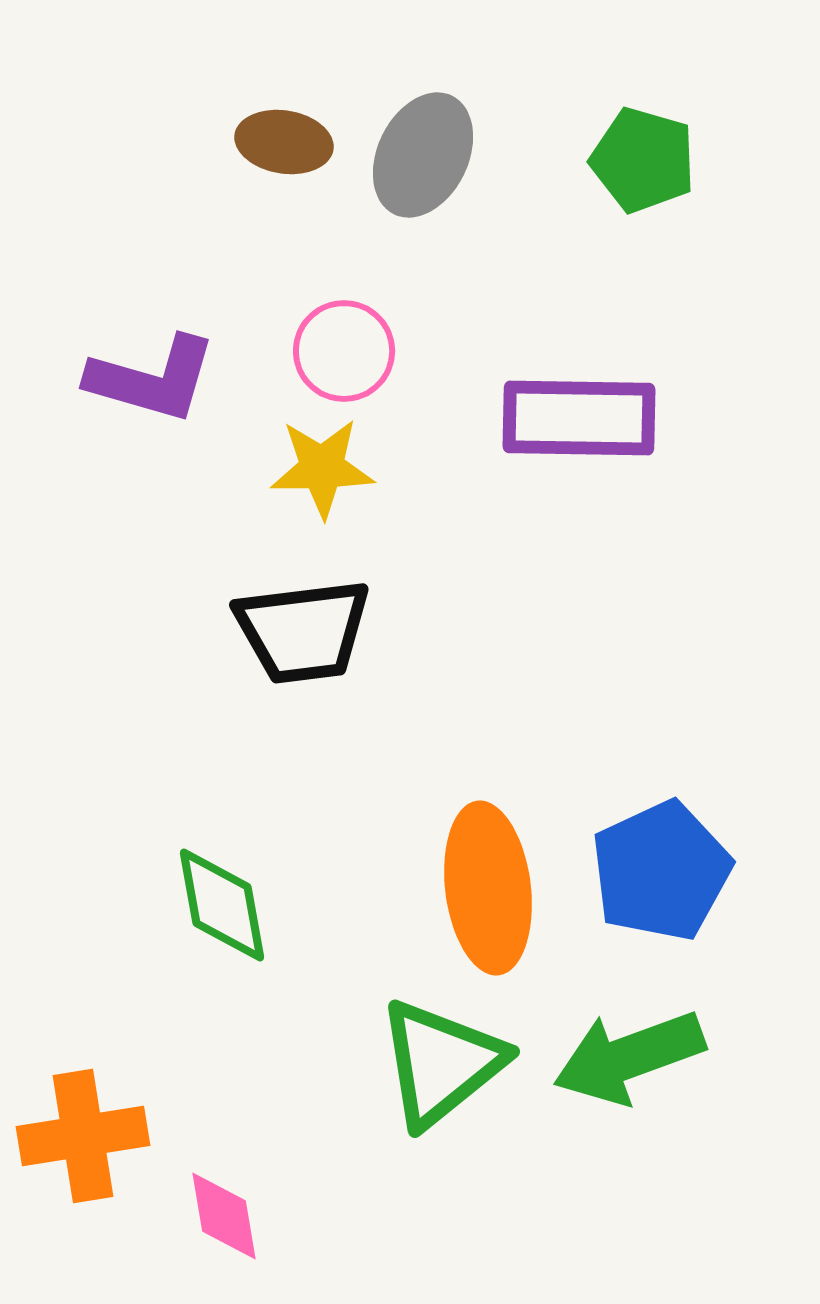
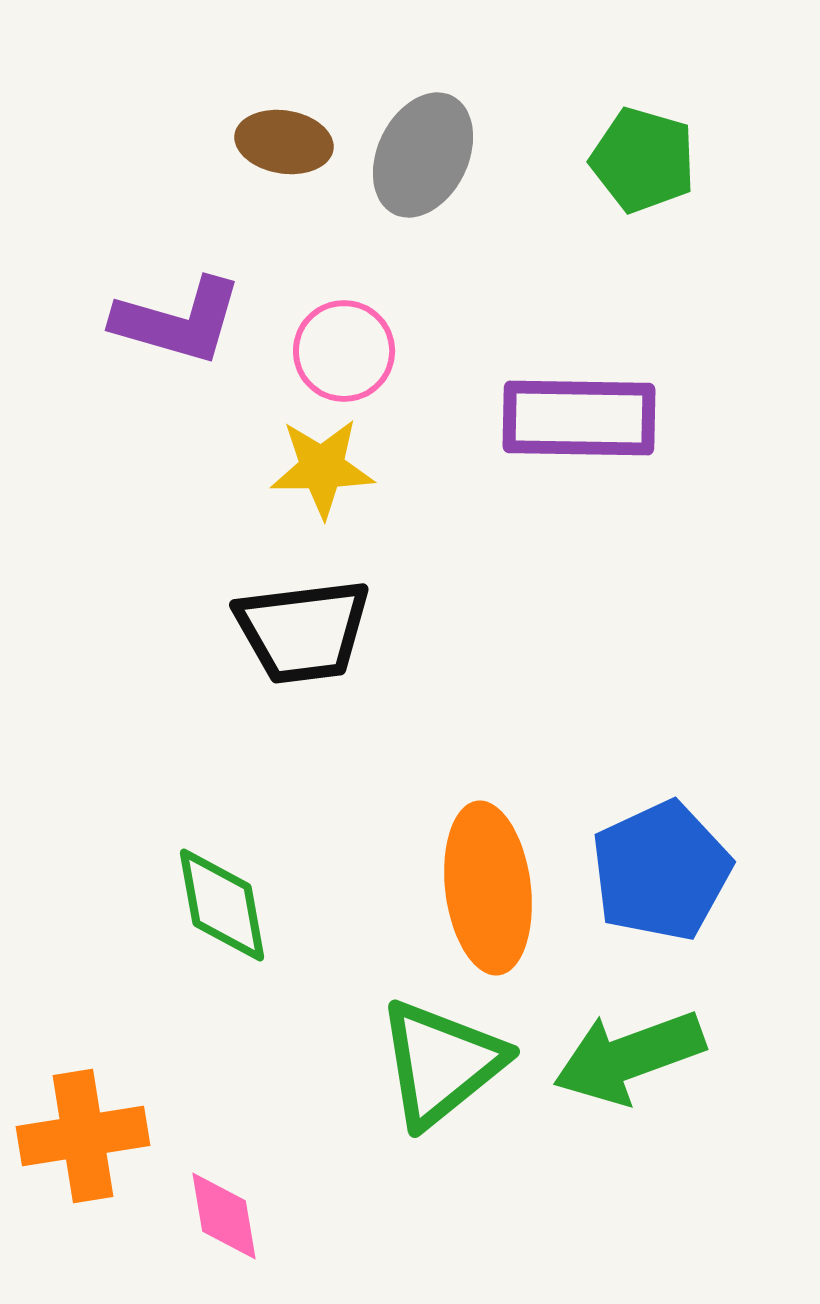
purple L-shape: moved 26 px right, 58 px up
